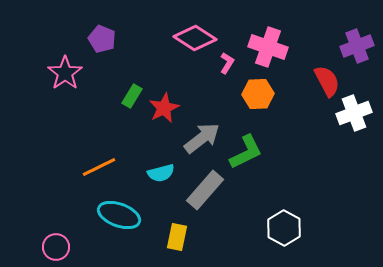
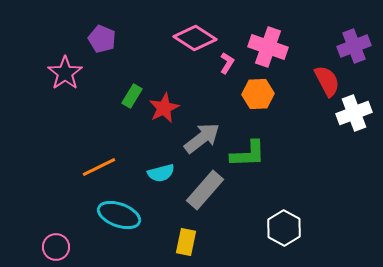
purple cross: moved 3 px left
green L-shape: moved 2 px right, 2 px down; rotated 24 degrees clockwise
yellow rectangle: moved 9 px right, 5 px down
